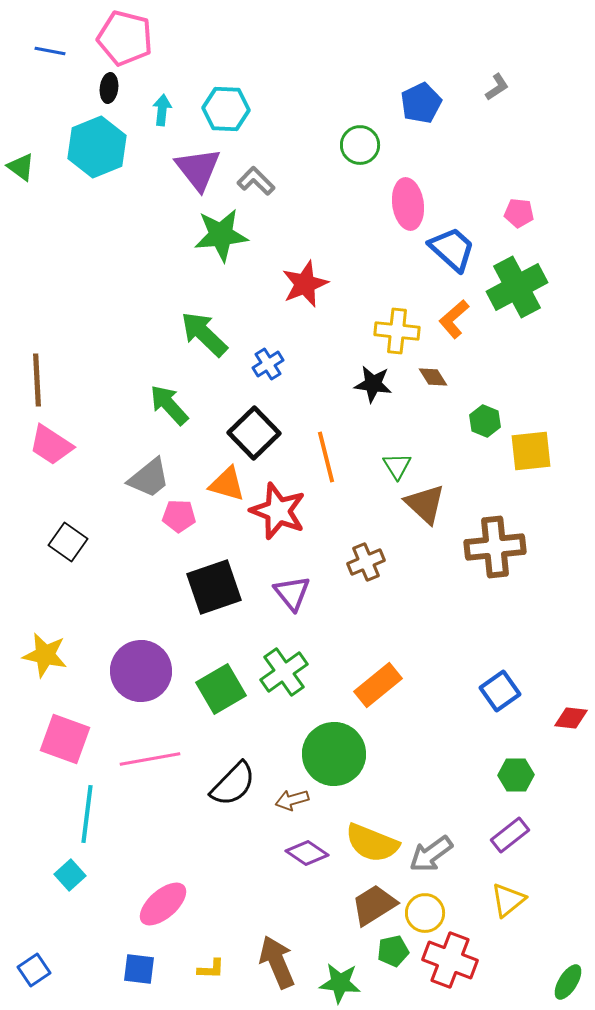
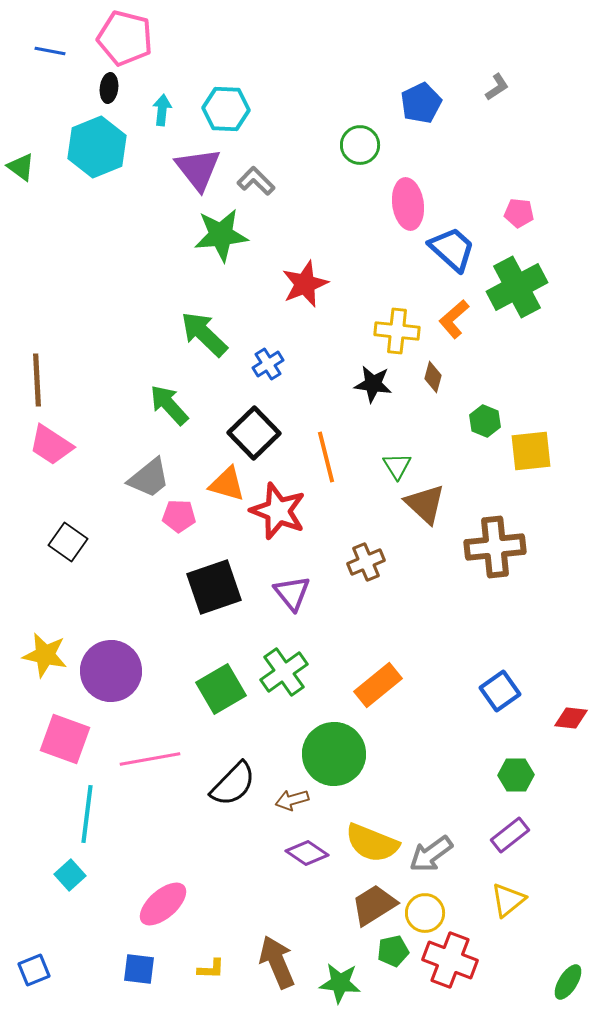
brown diamond at (433, 377): rotated 48 degrees clockwise
purple circle at (141, 671): moved 30 px left
blue square at (34, 970): rotated 12 degrees clockwise
